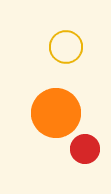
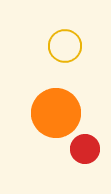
yellow circle: moved 1 px left, 1 px up
